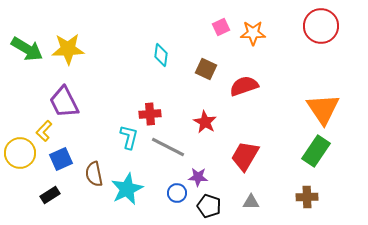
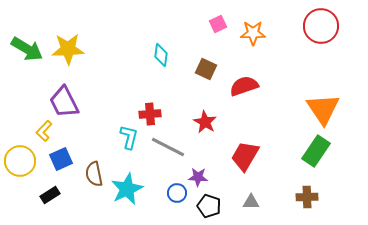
pink square: moved 3 px left, 3 px up
yellow circle: moved 8 px down
